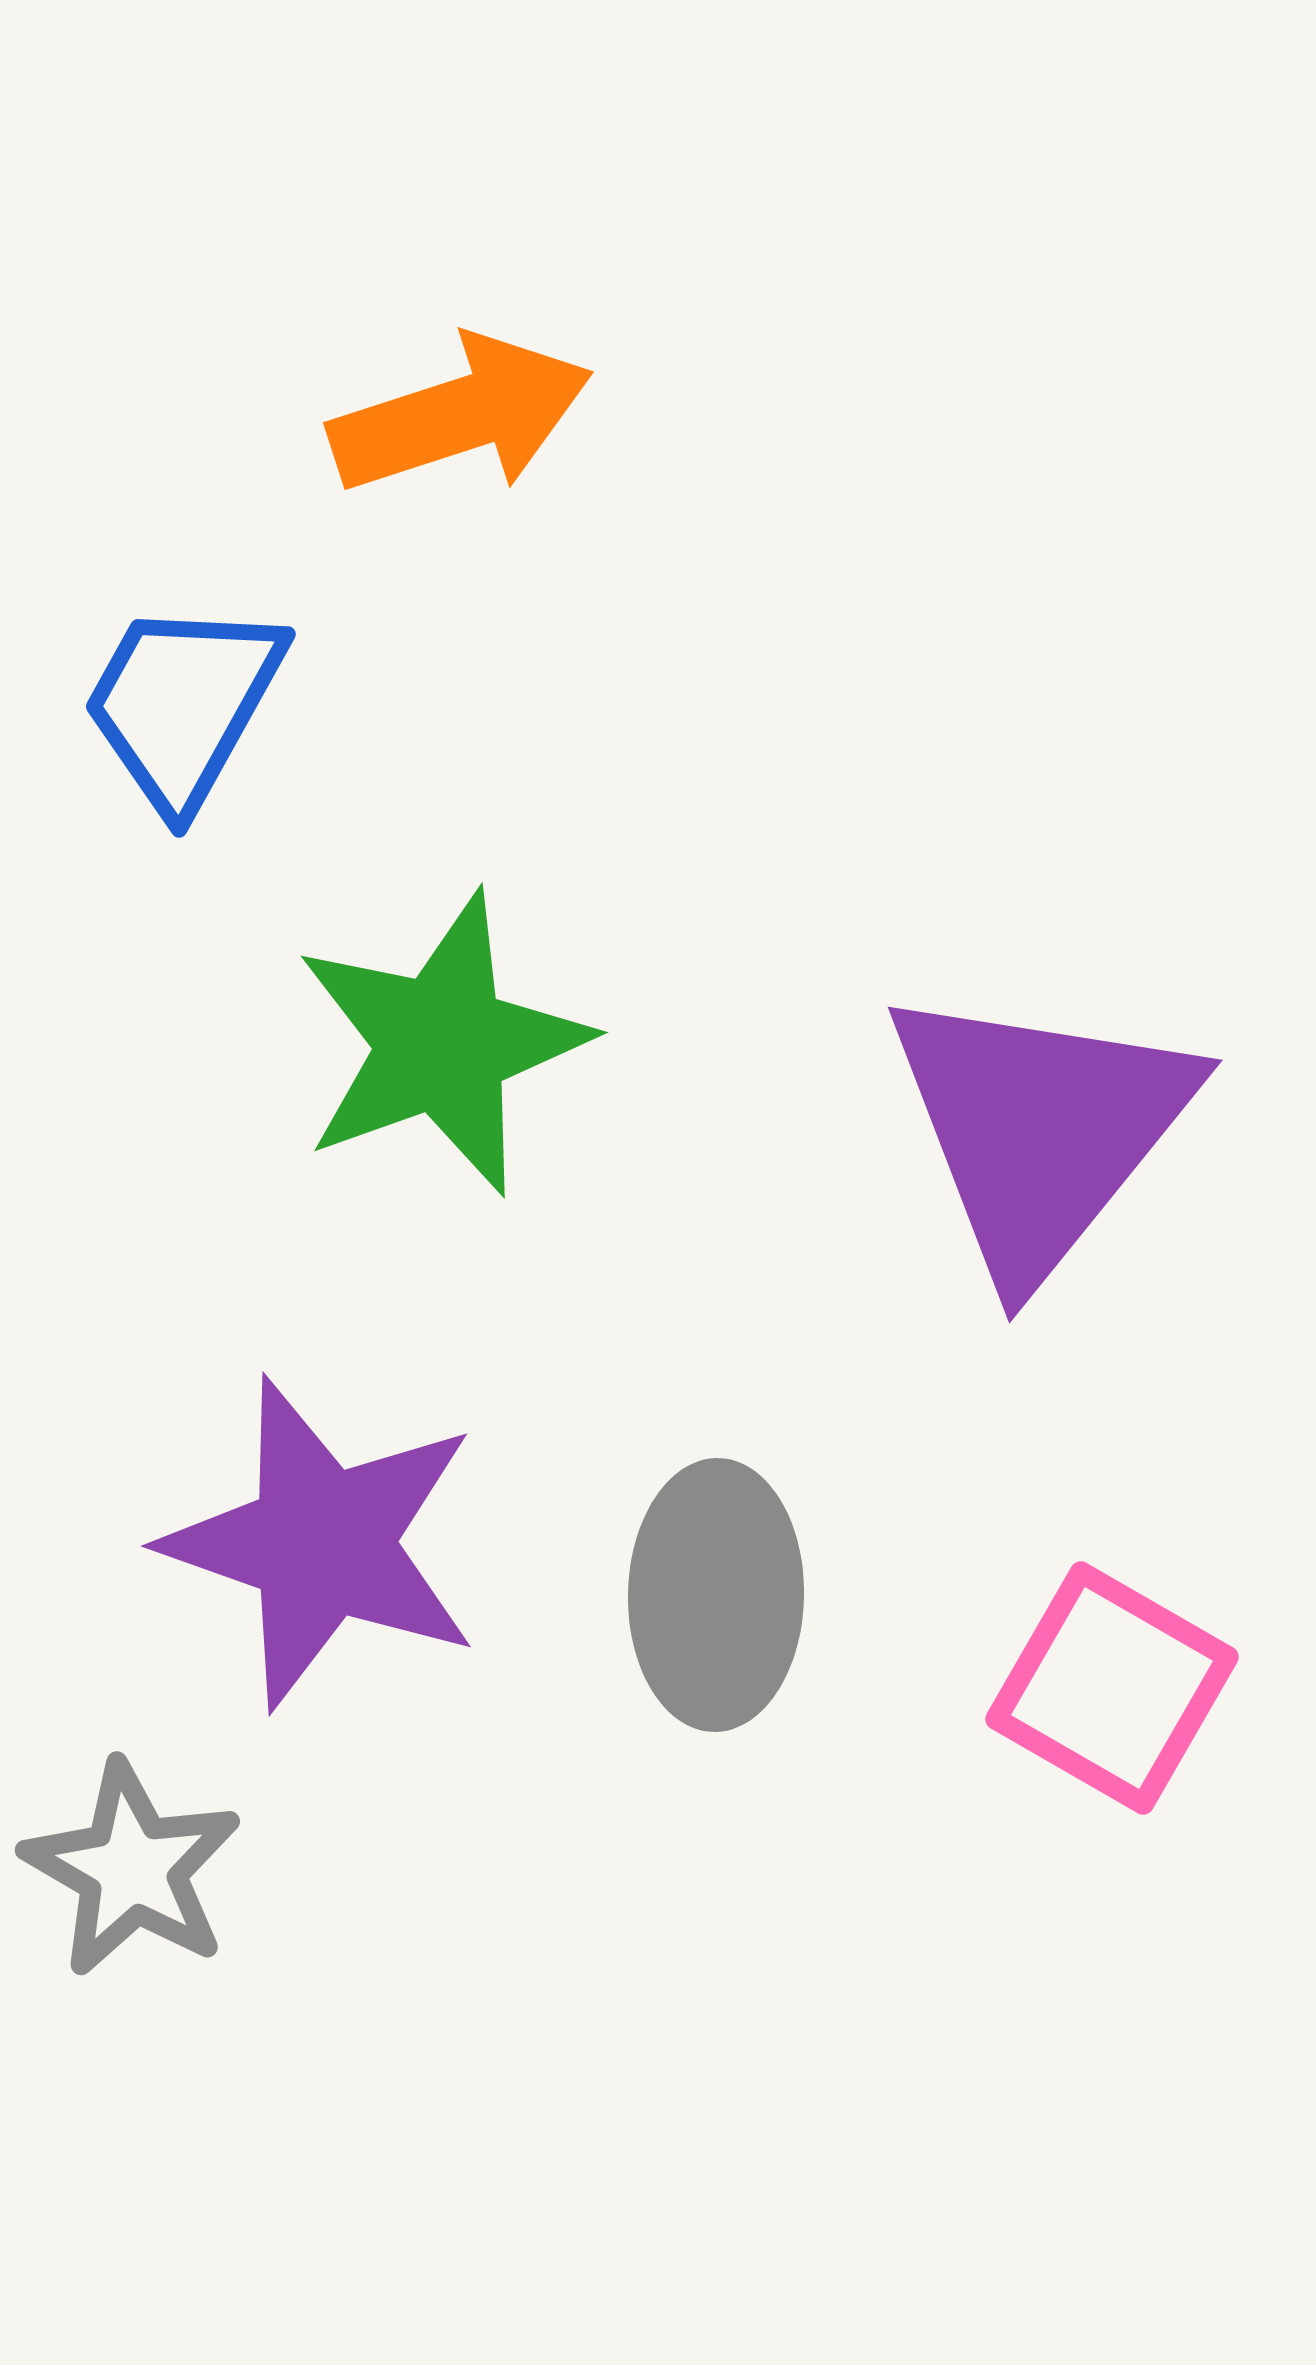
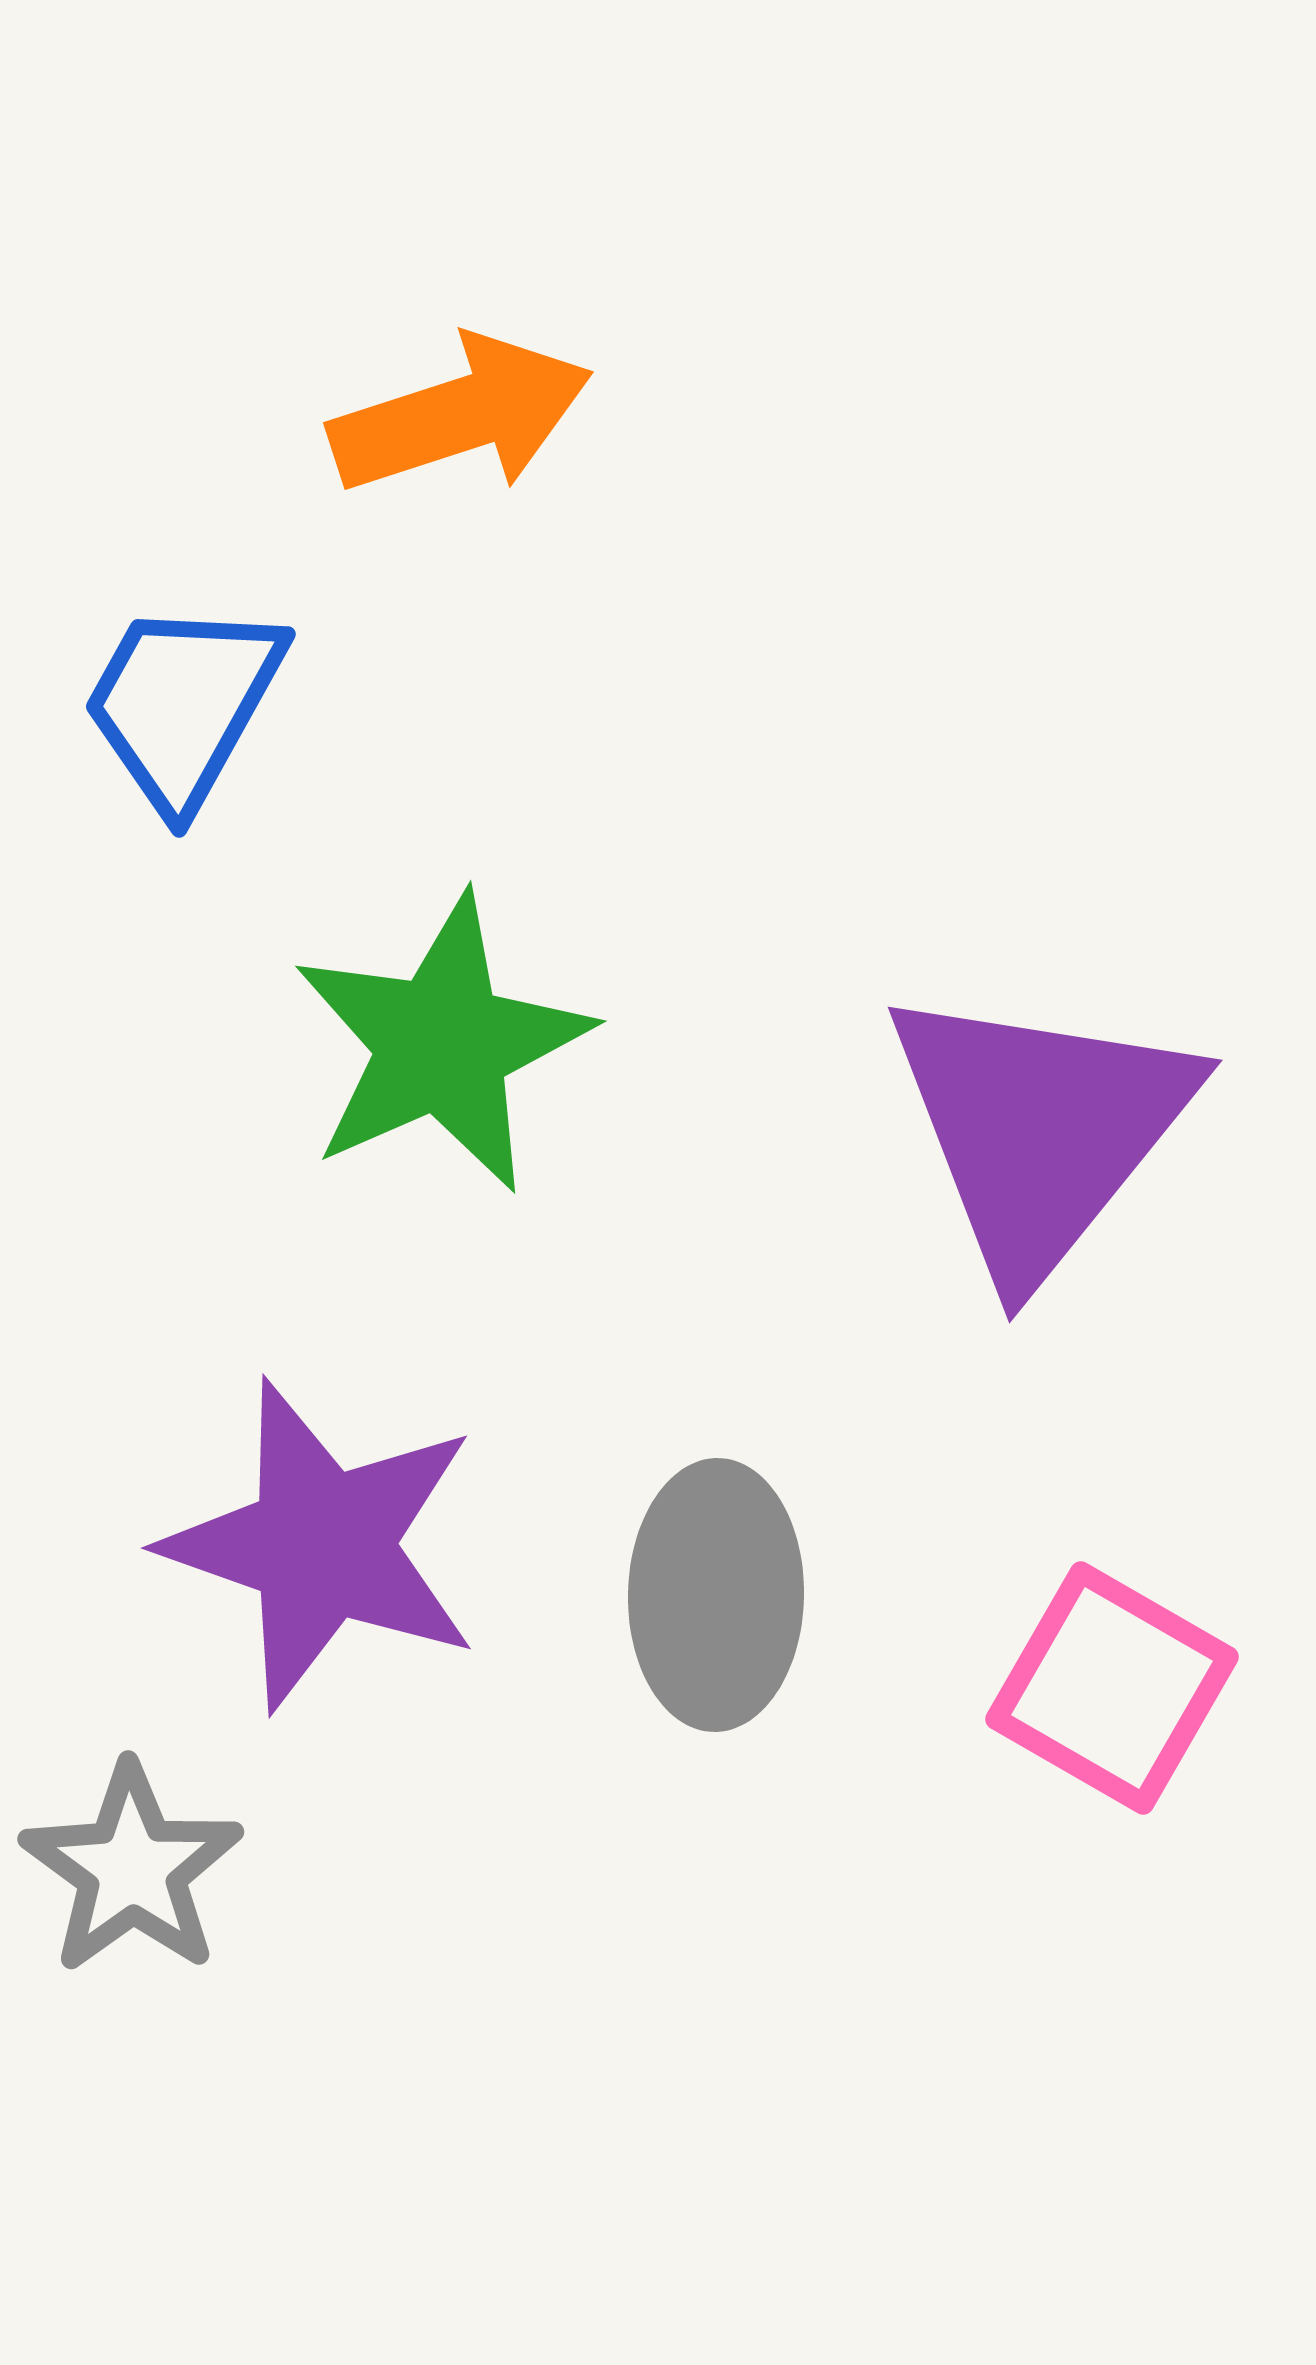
green star: rotated 4 degrees counterclockwise
purple star: moved 2 px down
gray star: rotated 6 degrees clockwise
